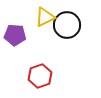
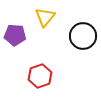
yellow triangle: rotated 25 degrees counterclockwise
black circle: moved 16 px right, 11 px down
